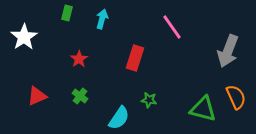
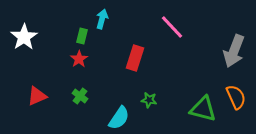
green rectangle: moved 15 px right, 23 px down
pink line: rotated 8 degrees counterclockwise
gray arrow: moved 6 px right
